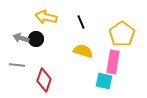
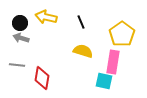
black circle: moved 16 px left, 16 px up
red diamond: moved 2 px left, 2 px up; rotated 10 degrees counterclockwise
